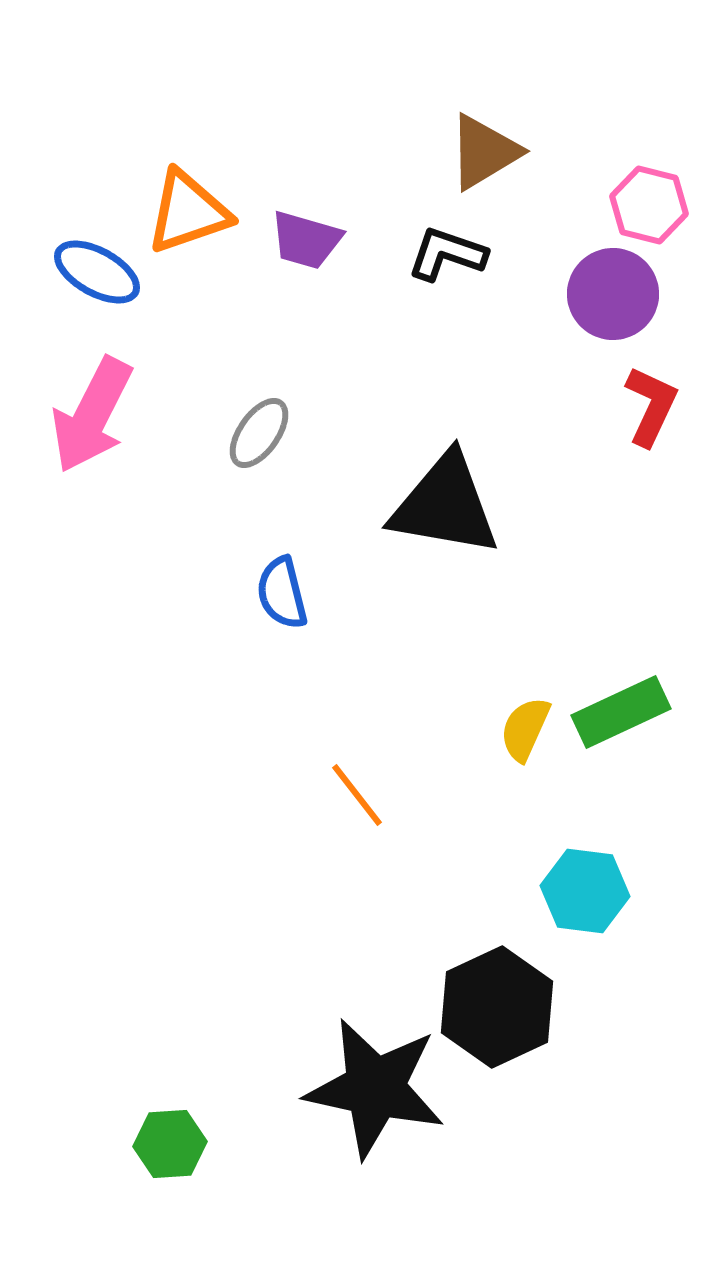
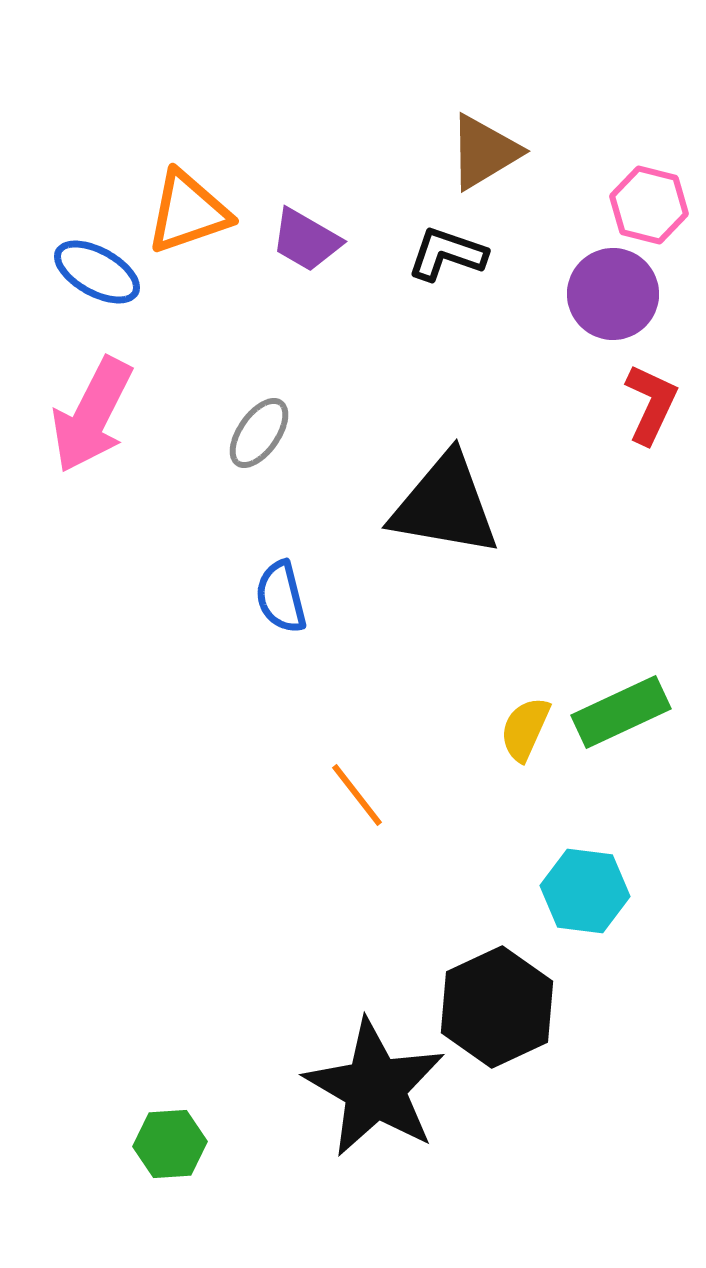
purple trapezoid: rotated 14 degrees clockwise
red L-shape: moved 2 px up
blue semicircle: moved 1 px left, 4 px down
black star: rotated 18 degrees clockwise
